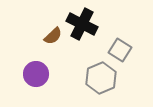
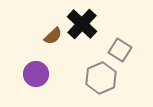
black cross: rotated 16 degrees clockwise
